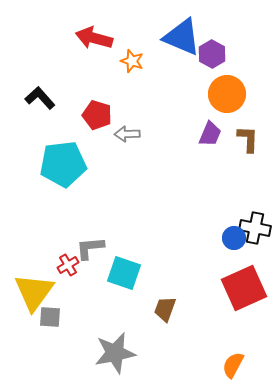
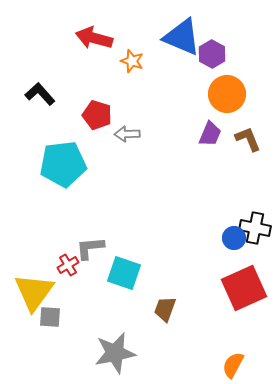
black L-shape: moved 4 px up
brown L-shape: rotated 24 degrees counterclockwise
